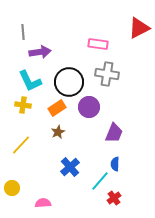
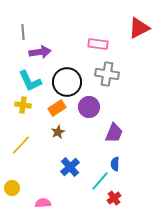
black circle: moved 2 px left
